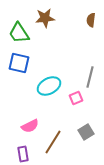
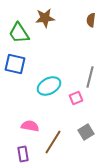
blue square: moved 4 px left, 1 px down
pink semicircle: rotated 144 degrees counterclockwise
